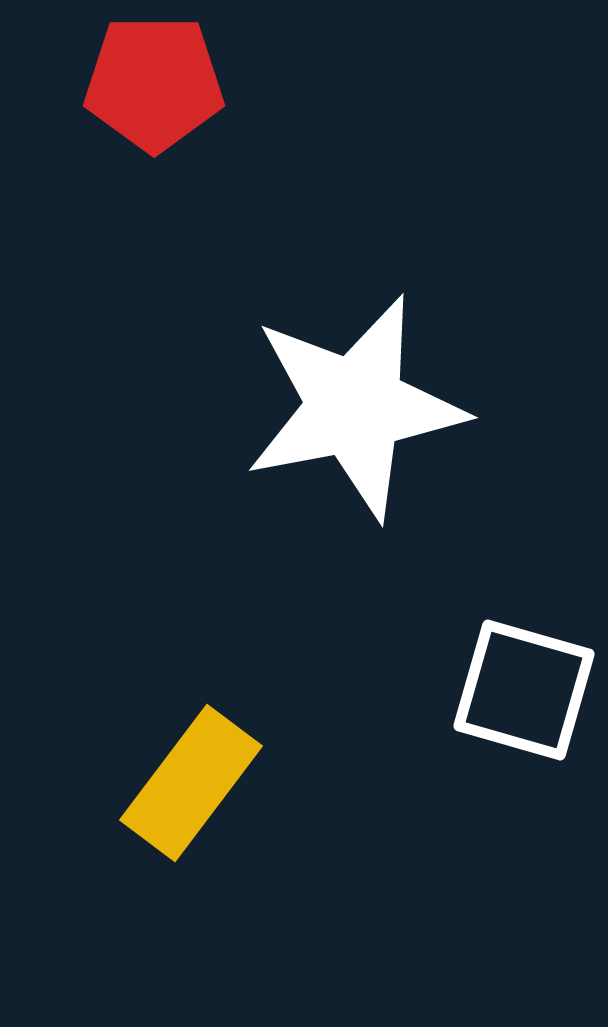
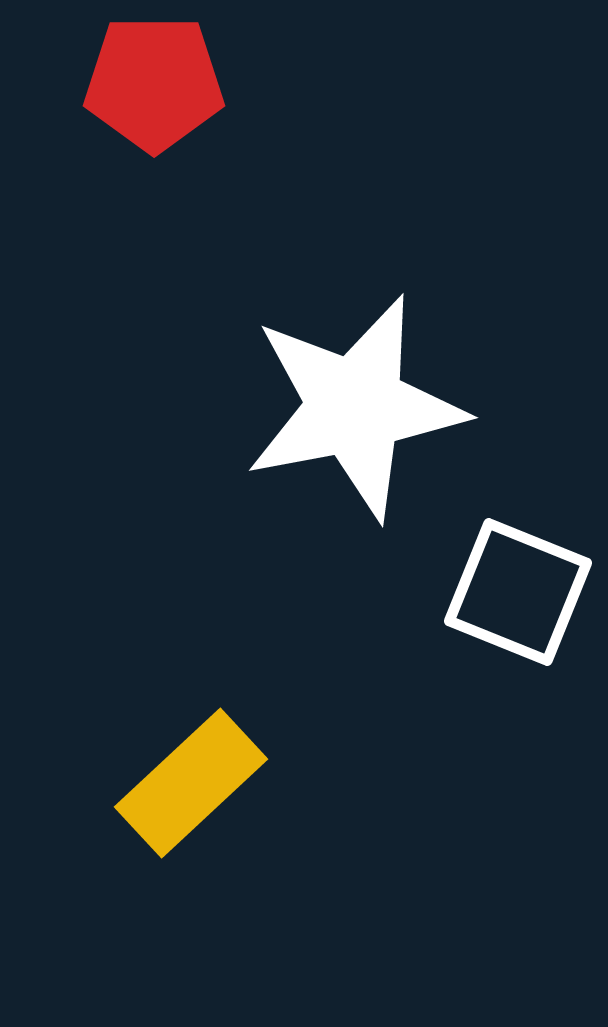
white square: moved 6 px left, 98 px up; rotated 6 degrees clockwise
yellow rectangle: rotated 10 degrees clockwise
